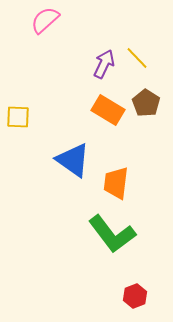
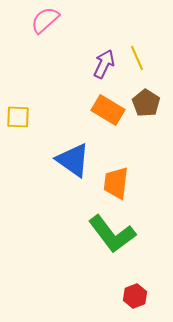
yellow line: rotated 20 degrees clockwise
